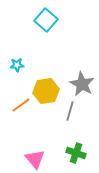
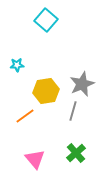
gray star: rotated 20 degrees clockwise
orange line: moved 4 px right, 11 px down
gray line: moved 3 px right
green cross: rotated 30 degrees clockwise
